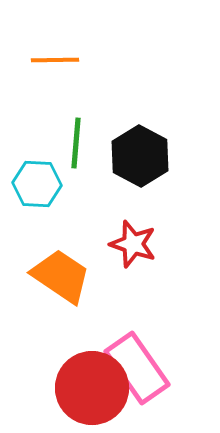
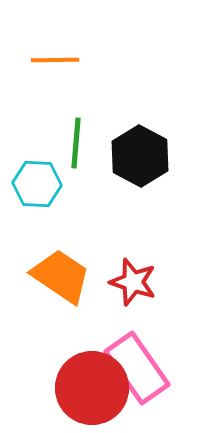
red star: moved 38 px down
